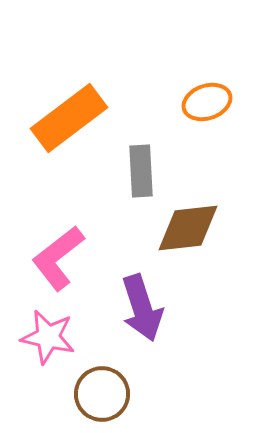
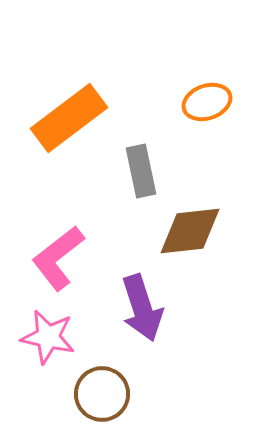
gray rectangle: rotated 9 degrees counterclockwise
brown diamond: moved 2 px right, 3 px down
